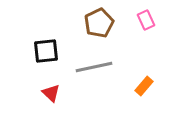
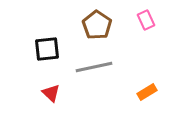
brown pentagon: moved 2 px left, 2 px down; rotated 12 degrees counterclockwise
black square: moved 1 px right, 2 px up
orange rectangle: moved 3 px right, 6 px down; rotated 18 degrees clockwise
